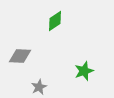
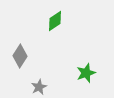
gray diamond: rotated 60 degrees counterclockwise
green star: moved 2 px right, 2 px down
